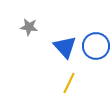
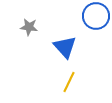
blue circle: moved 30 px up
yellow line: moved 1 px up
